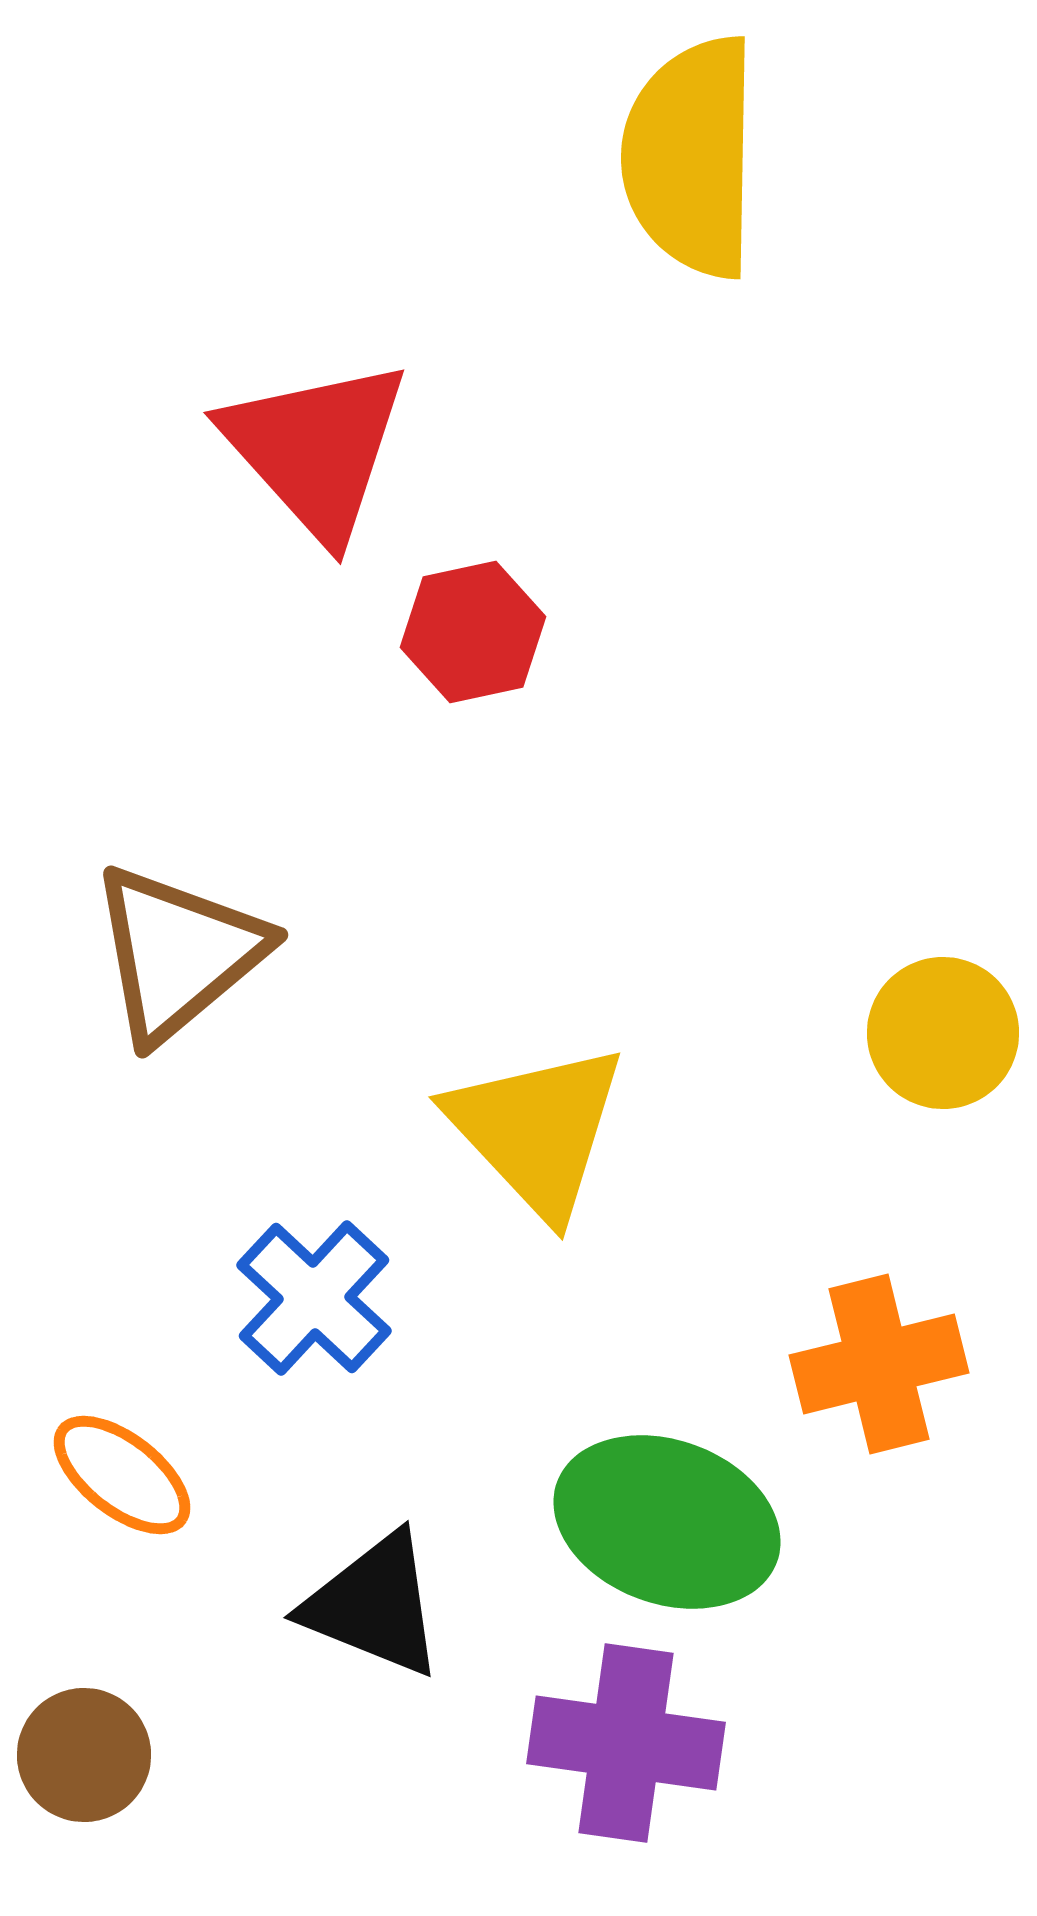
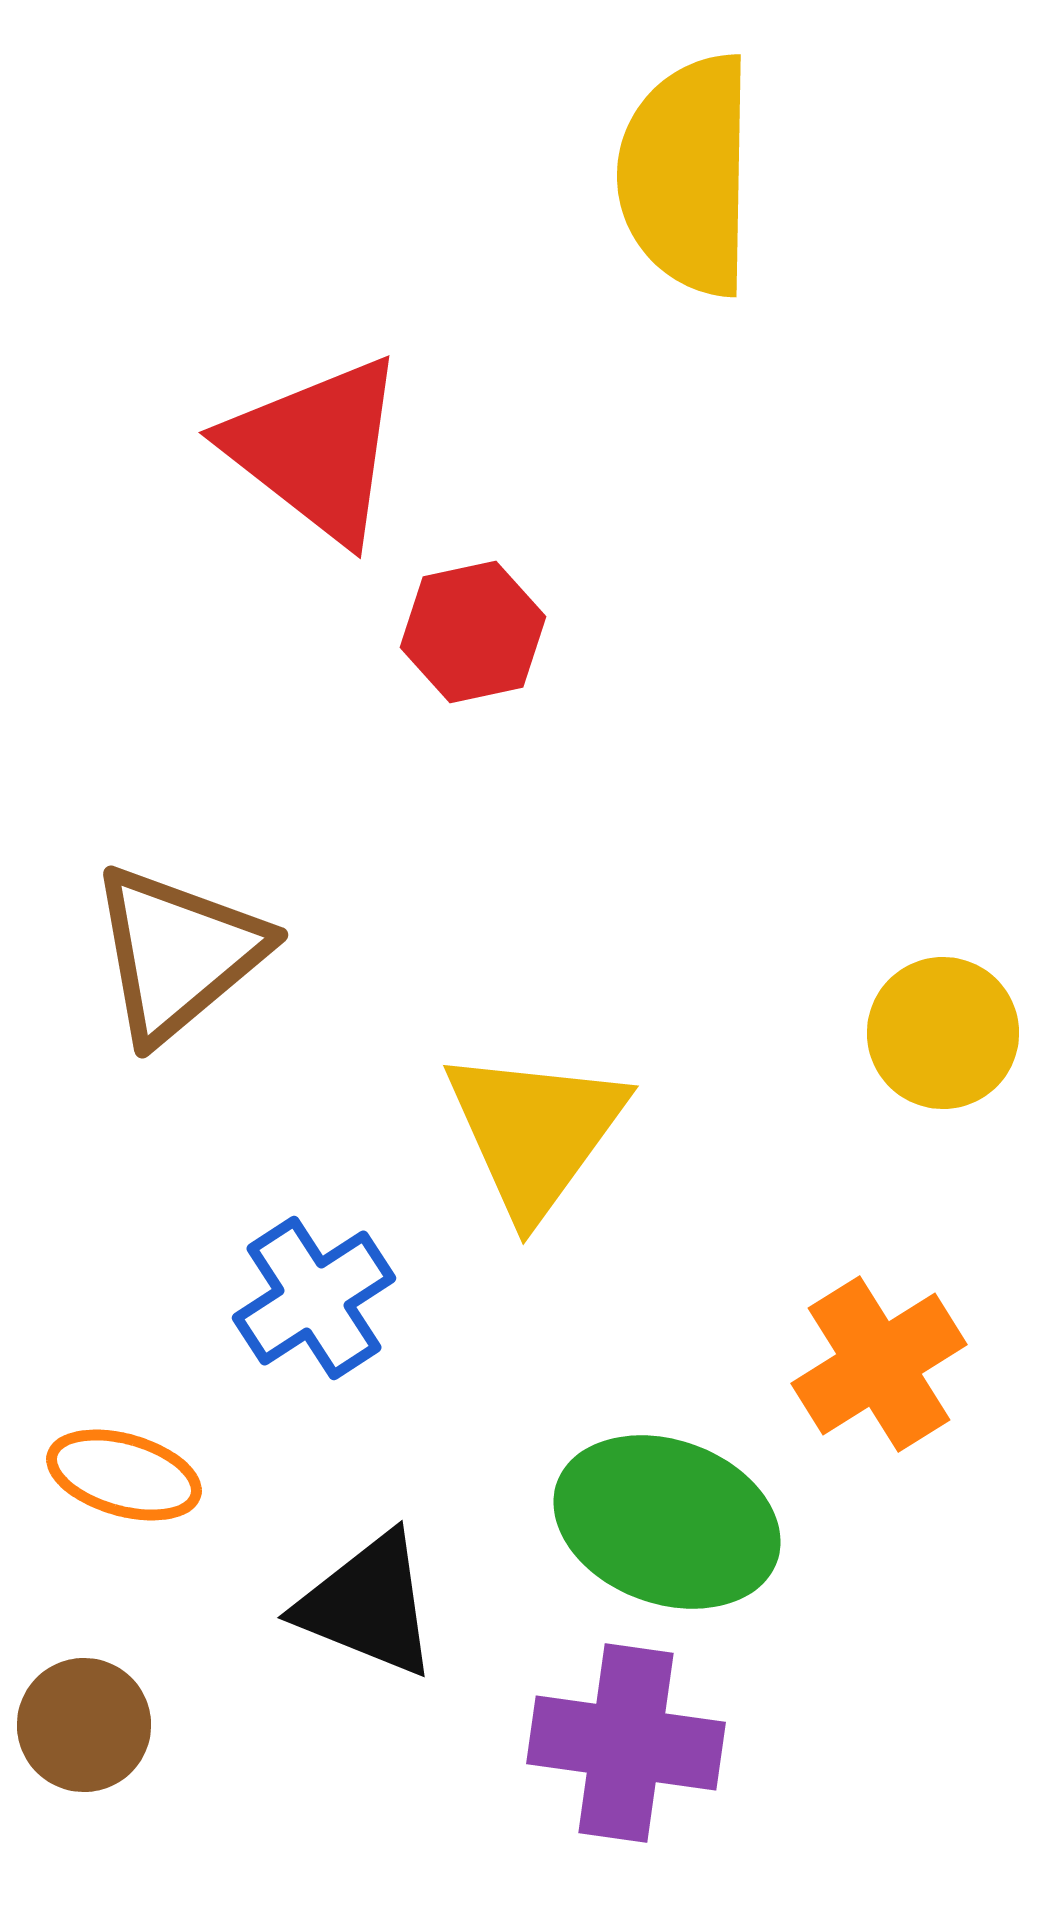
yellow semicircle: moved 4 px left, 18 px down
red triangle: rotated 10 degrees counterclockwise
yellow triangle: moved 2 px left, 2 px down; rotated 19 degrees clockwise
blue cross: rotated 14 degrees clockwise
orange cross: rotated 18 degrees counterclockwise
orange ellipse: moved 2 px right; rotated 22 degrees counterclockwise
black triangle: moved 6 px left
brown circle: moved 30 px up
